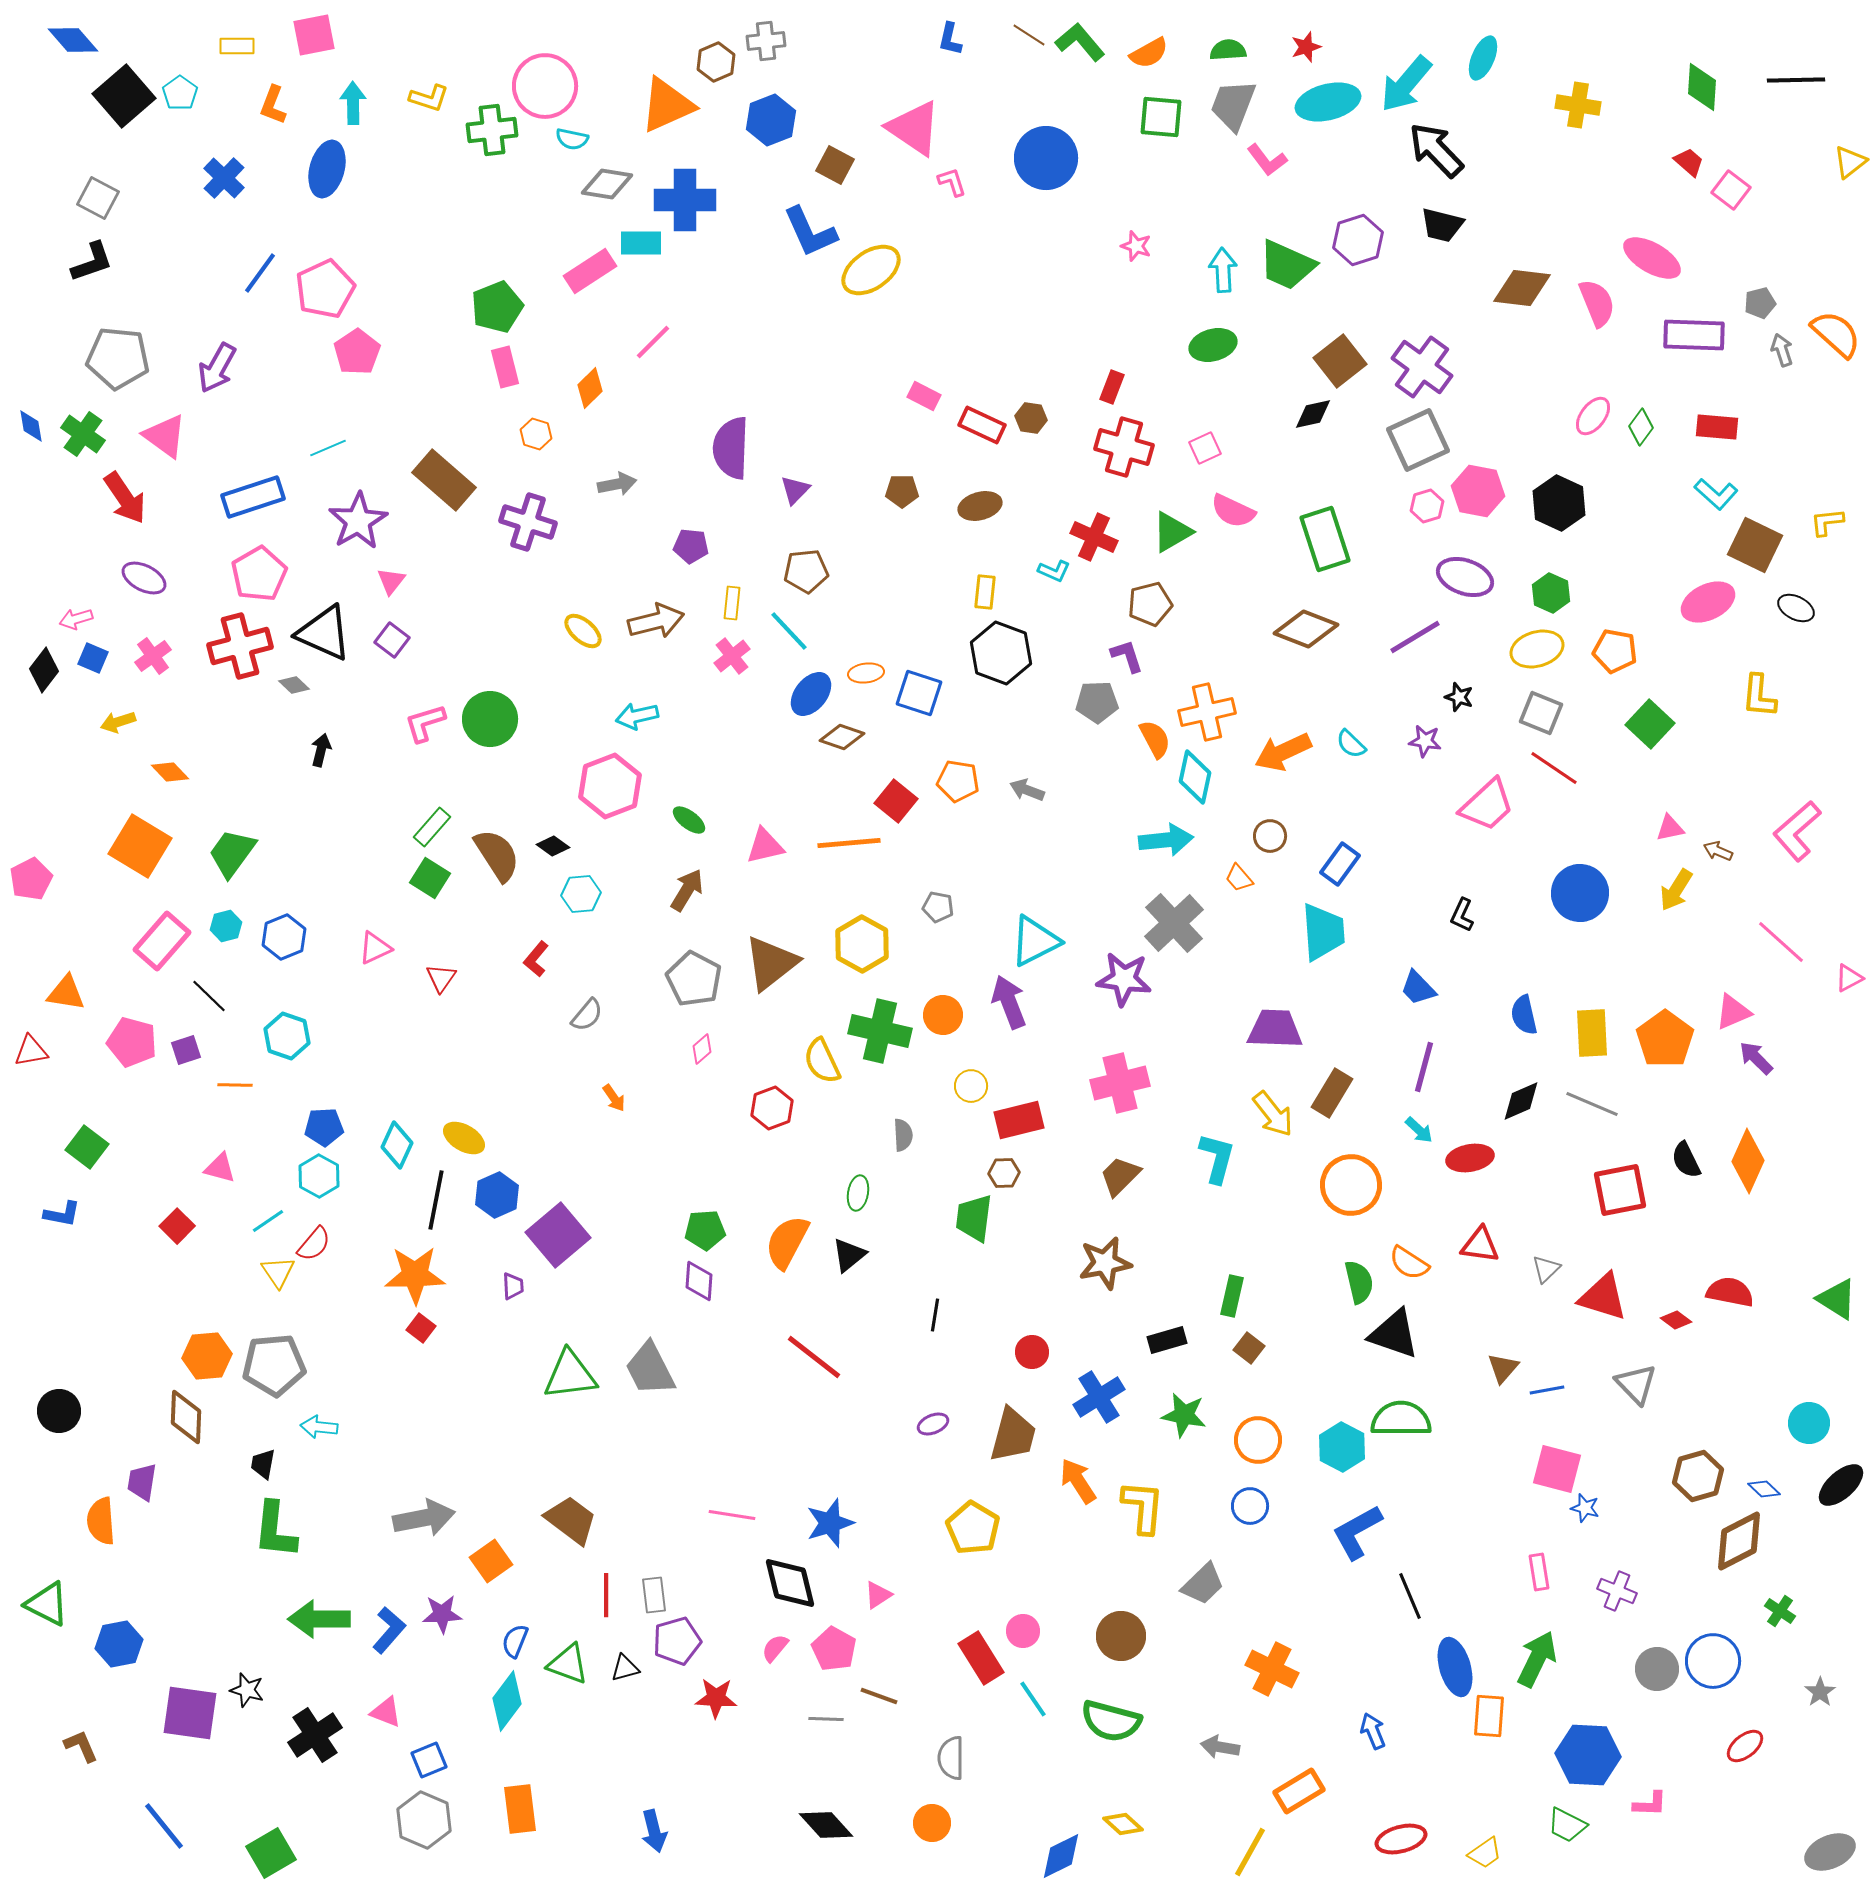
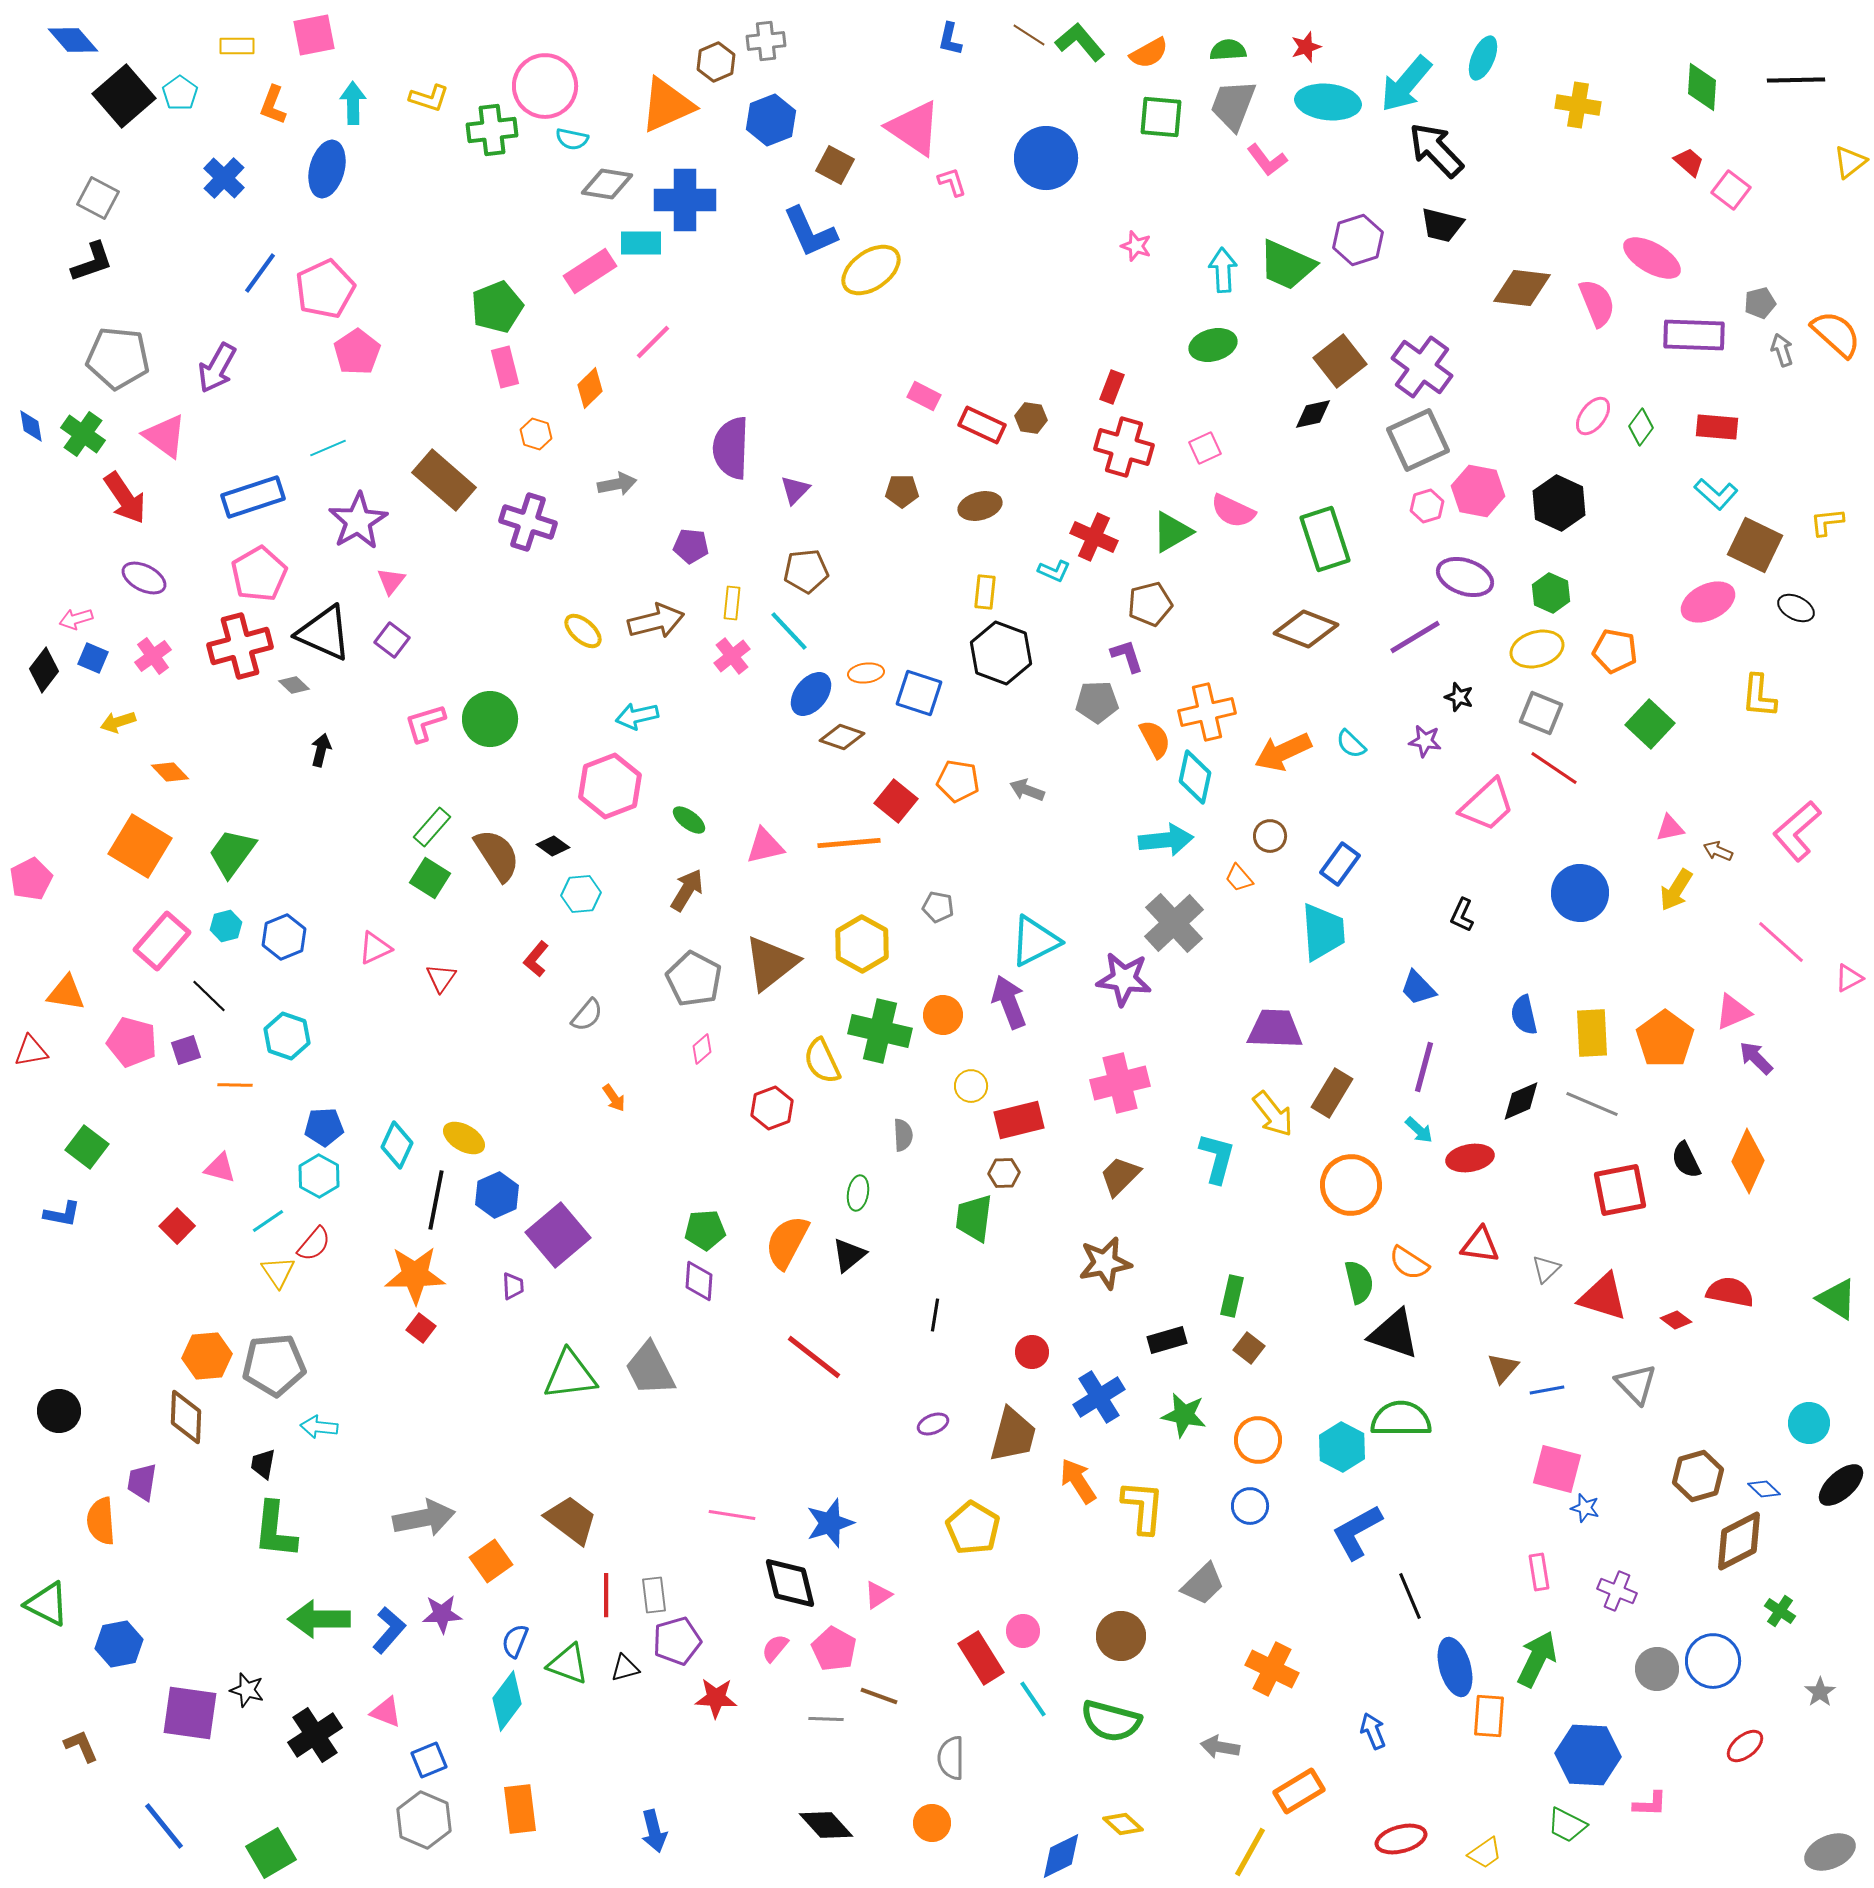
cyan ellipse at (1328, 102): rotated 20 degrees clockwise
